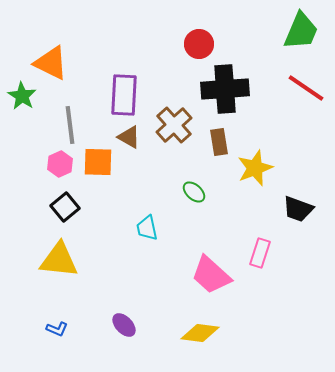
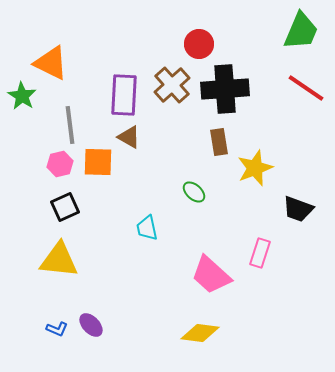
brown cross: moved 2 px left, 40 px up
pink hexagon: rotated 10 degrees clockwise
black square: rotated 16 degrees clockwise
purple ellipse: moved 33 px left
